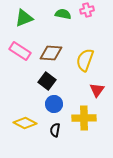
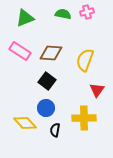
pink cross: moved 2 px down
green triangle: moved 1 px right
blue circle: moved 8 px left, 4 px down
yellow diamond: rotated 20 degrees clockwise
